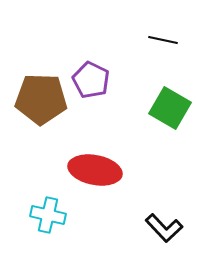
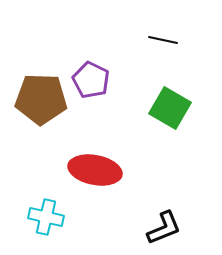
cyan cross: moved 2 px left, 2 px down
black L-shape: rotated 69 degrees counterclockwise
